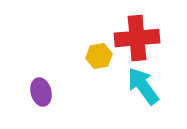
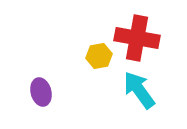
red cross: rotated 15 degrees clockwise
cyan arrow: moved 4 px left, 4 px down
